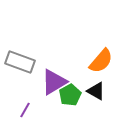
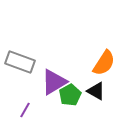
orange semicircle: moved 3 px right, 2 px down; rotated 8 degrees counterclockwise
